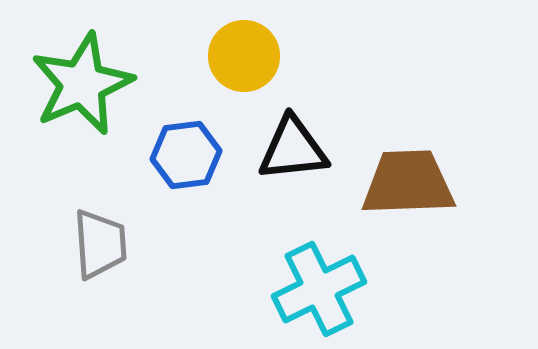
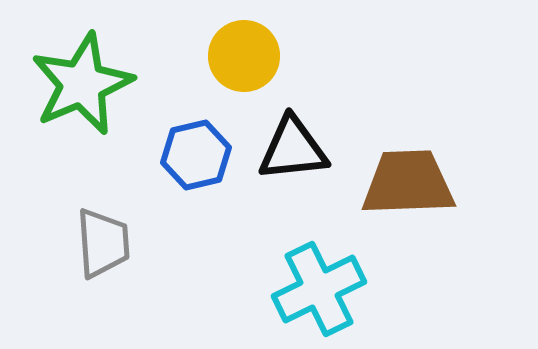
blue hexagon: moved 10 px right; rotated 6 degrees counterclockwise
gray trapezoid: moved 3 px right, 1 px up
